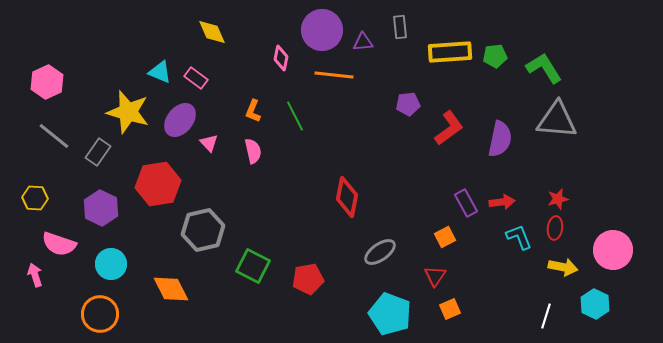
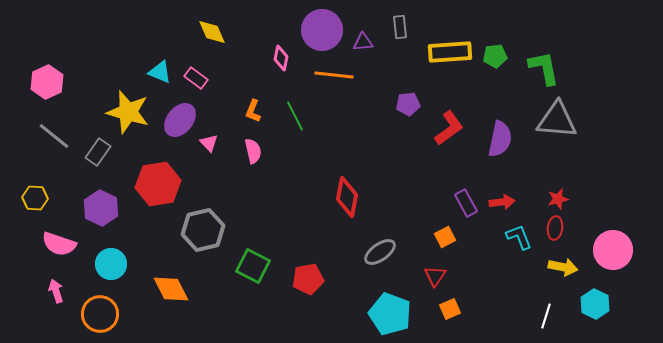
green L-shape at (544, 68): rotated 21 degrees clockwise
pink arrow at (35, 275): moved 21 px right, 16 px down
